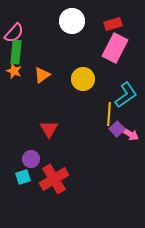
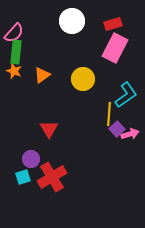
pink arrow: rotated 48 degrees counterclockwise
red cross: moved 2 px left, 2 px up
